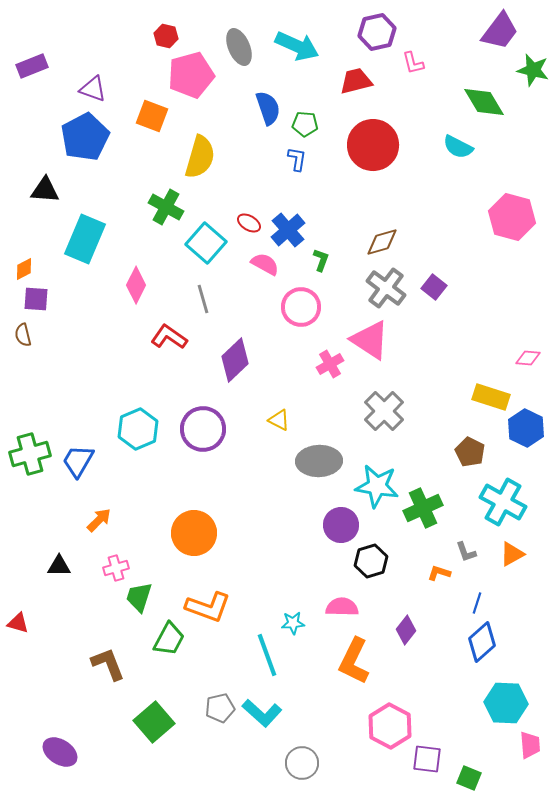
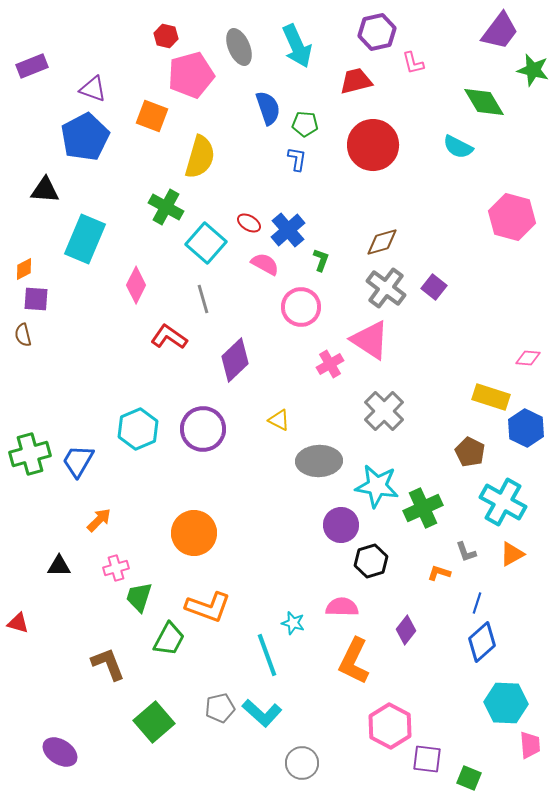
cyan arrow at (297, 46): rotated 42 degrees clockwise
cyan star at (293, 623): rotated 20 degrees clockwise
